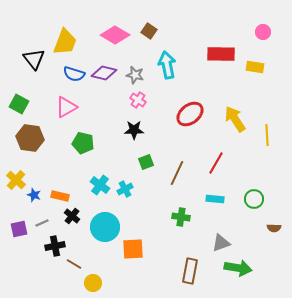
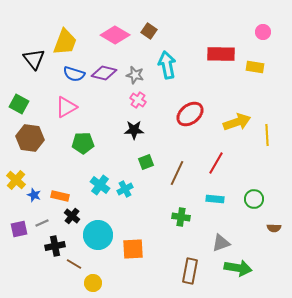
yellow arrow at (235, 119): moved 2 px right, 3 px down; rotated 104 degrees clockwise
green pentagon at (83, 143): rotated 15 degrees counterclockwise
cyan circle at (105, 227): moved 7 px left, 8 px down
